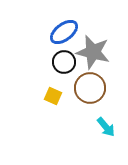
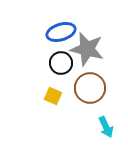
blue ellipse: moved 3 px left; rotated 20 degrees clockwise
gray star: moved 6 px left, 3 px up
black circle: moved 3 px left, 1 px down
cyan arrow: rotated 15 degrees clockwise
